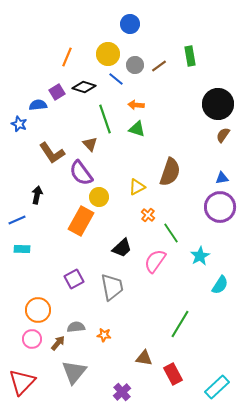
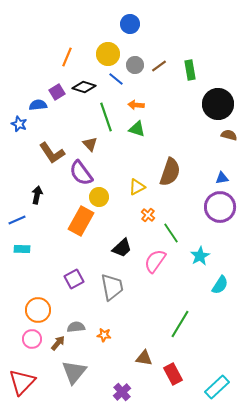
green rectangle at (190, 56): moved 14 px down
green line at (105, 119): moved 1 px right, 2 px up
brown semicircle at (223, 135): moved 6 px right; rotated 70 degrees clockwise
